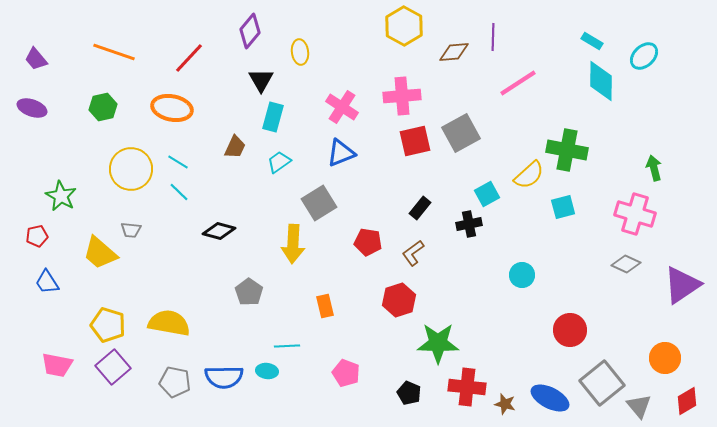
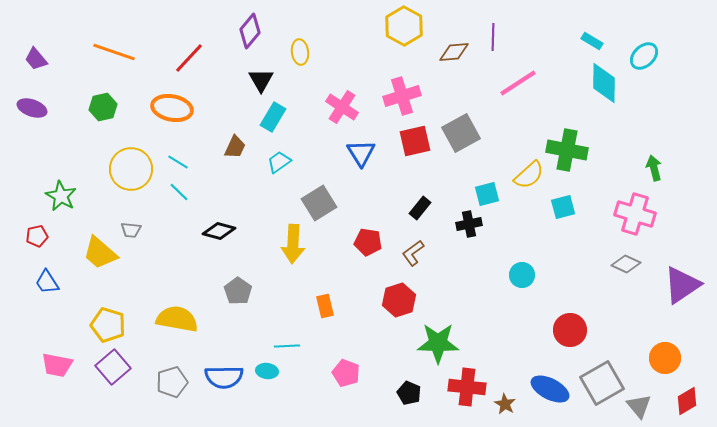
cyan diamond at (601, 81): moved 3 px right, 2 px down
pink cross at (402, 96): rotated 12 degrees counterclockwise
cyan rectangle at (273, 117): rotated 16 degrees clockwise
blue triangle at (341, 153): moved 20 px right; rotated 40 degrees counterclockwise
cyan square at (487, 194): rotated 15 degrees clockwise
gray pentagon at (249, 292): moved 11 px left, 1 px up
yellow semicircle at (169, 323): moved 8 px right, 4 px up
gray pentagon at (175, 382): moved 3 px left; rotated 28 degrees counterclockwise
gray square at (602, 383): rotated 9 degrees clockwise
blue ellipse at (550, 398): moved 9 px up
brown star at (505, 404): rotated 15 degrees clockwise
